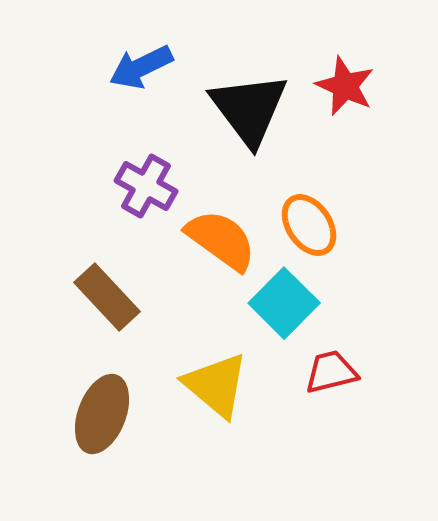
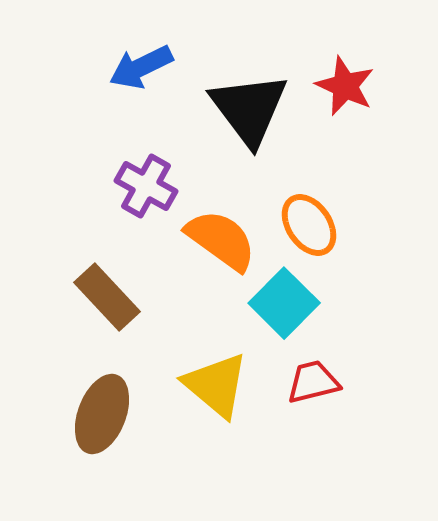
red trapezoid: moved 18 px left, 10 px down
